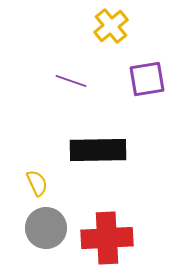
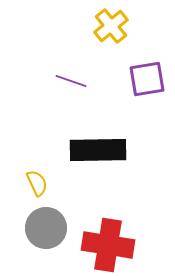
red cross: moved 1 px right, 7 px down; rotated 12 degrees clockwise
